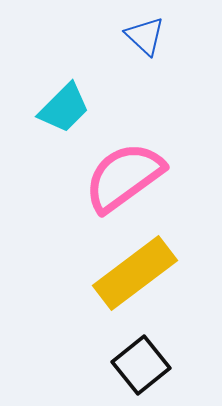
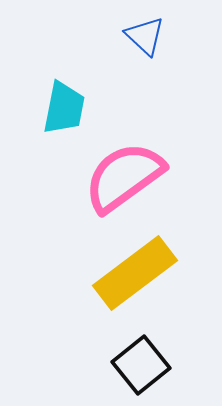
cyan trapezoid: rotated 34 degrees counterclockwise
